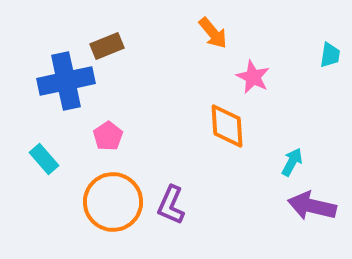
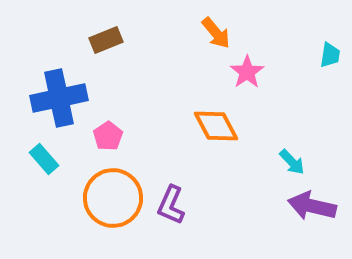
orange arrow: moved 3 px right
brown rectangle: moved 1 px left, 6 px up
pink star: moved 6 px left, 5 px up; rotated 12 degrees clockwise
blue cross: moved 7 px left, 17 px down
orange diamond: moved 11 px left; rotated 24 degrees counterclockwise
cyan arrow: rotated 108 degrees clockwise
orange circle: moved 4 px up
